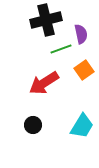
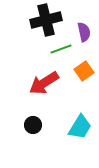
purple semicircle: moved 3 px right, 2 px up
orange square: moved 1 px down
cyan trapezoid: moved 2 px left, 1 px down
